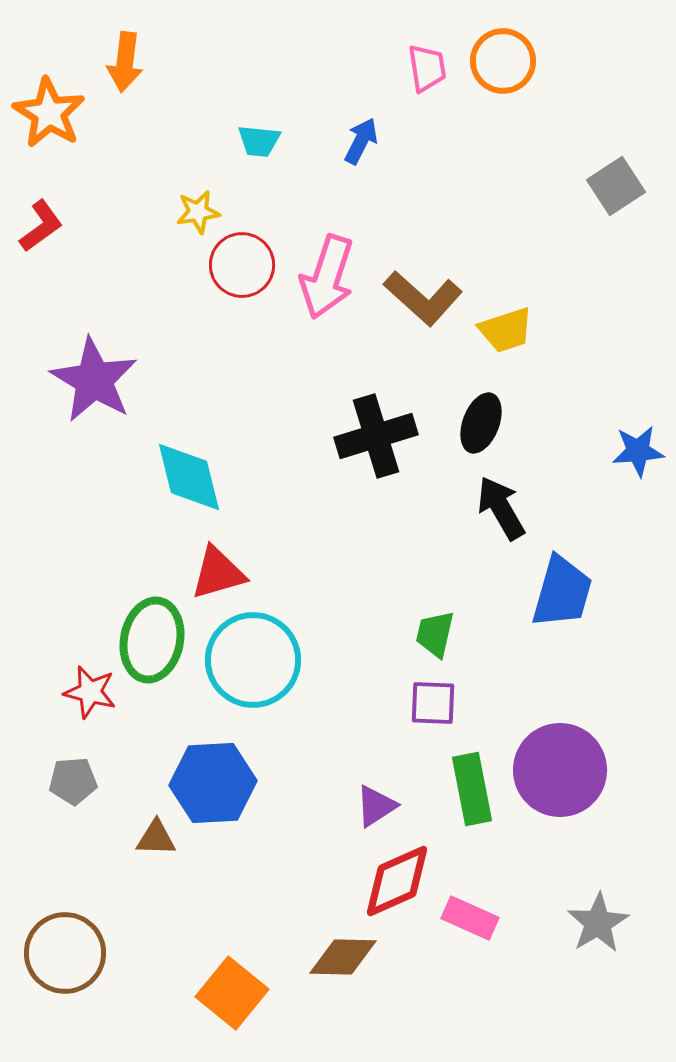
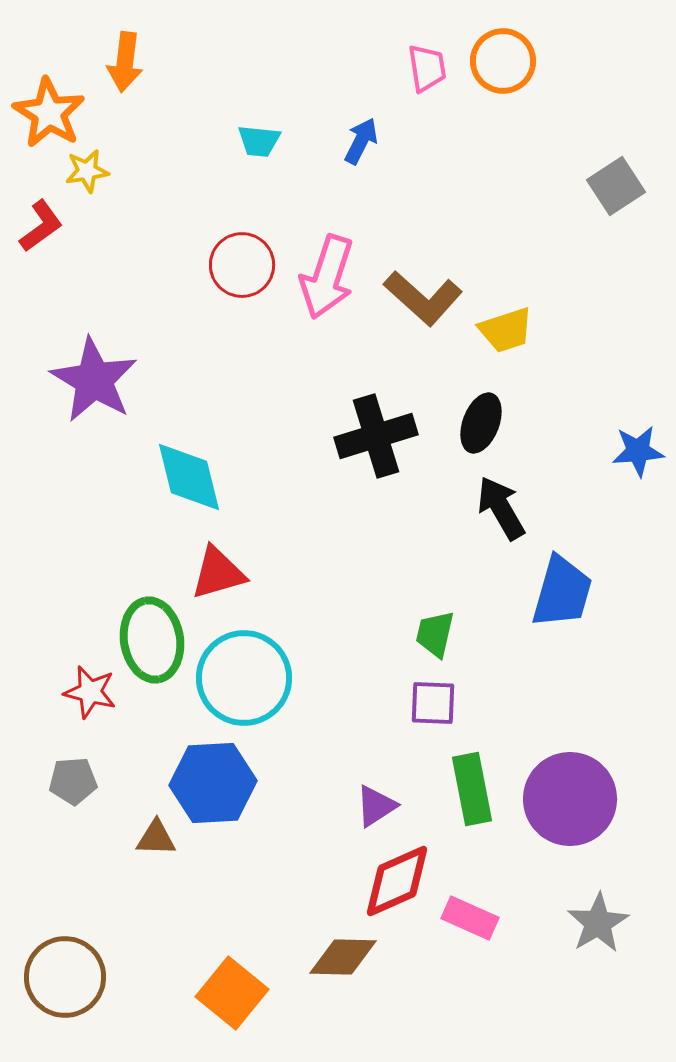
yellow star: moved 111 px left, 41 px up
green ellipse: rotated 20 degrees counterclockwise
cyan circle: moved 9 px left, 18 px down
purple circle: moved 10 px right, 29 px down
brown circle: moved 24 px down
